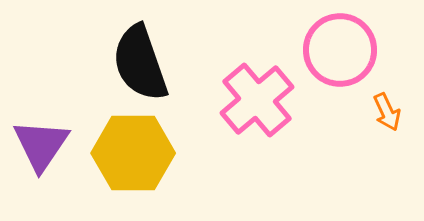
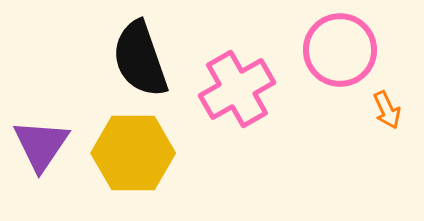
black semicircle: moved 4 px up
pink cross: moved 20 px left, 11 px up; rotated 10 degrees clockwise
orange arrow: moved 2 px up
